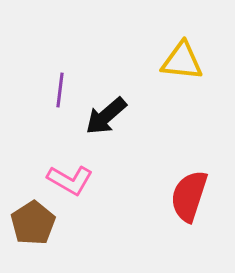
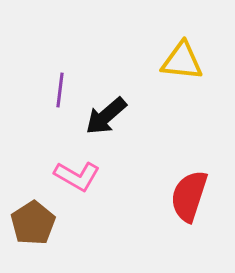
pink L-shape: moved 7 px right, 4 px up
